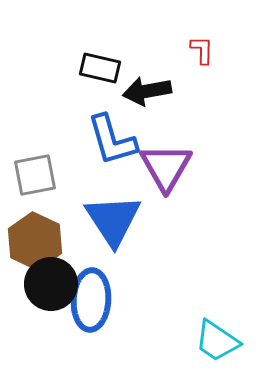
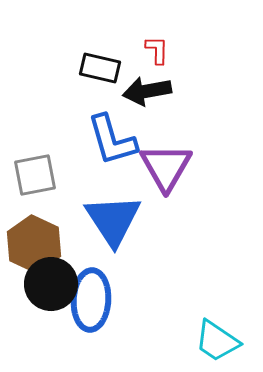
red L-shape: moved 45 px left
brown hexagon: moved 1 px left, 3 px down
